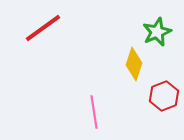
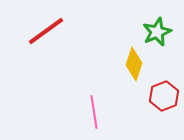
red line: moved 3 px right, 3 px down
